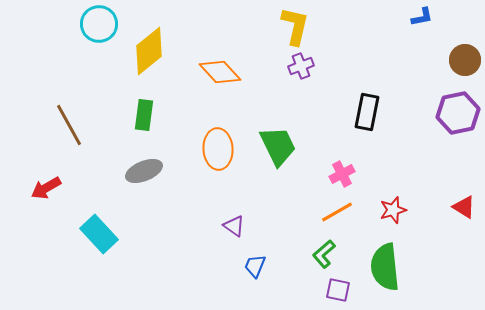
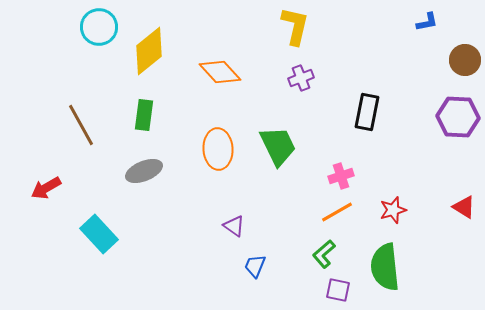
blue L-shape: moved 5 px right, 5 px down
cyan circle: moved 3 px down
purple cross: moved 12 px down
purple hexagon: moved 4 px down; rotated 15 degrees clockwise
brown line: moved 12 px right
pink cross: moved 1 px left, 2 px down; rotated 10 degrees clockwise
